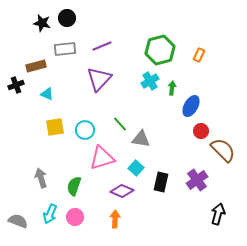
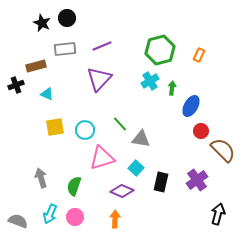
black star: rotated 12 degrees clockwise
